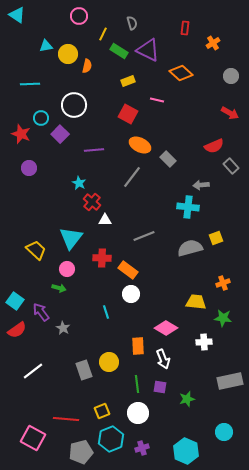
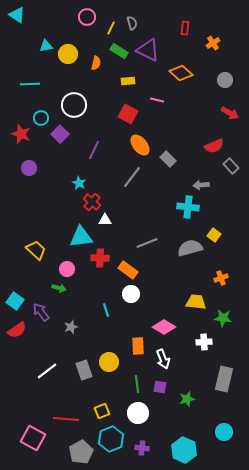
pink circle at (79, 16): moved 8 px right, 1 px down
yellow line at (103, 34): moved 8 px right, 6 px up
orange semicircle at (87, 66): moved 9 px right, 3 px up
gray circle at (231, 76): moved 6 px left, 4 px down
yellow rectangle at (128, 81): rotated 16 degrees clockwise
orange ellipse at (140, 145): rotated 25 degrees clockwise
purple line at (94, 150): rotated 60 degrees counterclockwise
gray line at (144, 236): moved 3 px right, 7 px down
cyan triangle at (71, 238): moved 10 px right, 1 px up; rotated 45 degrees clockwise
yellow square at (216, 238): moved 2 px left, 3 px up; rotated 32 degrees counterclockwise
red cross at (102, 258): moved 2 px left
orange cross at (223, 283): moved 2 px left, 5 px up
cyan line at (106, 312): moved 2 px up
gray star at (63, 328): moved 8 px right, 1 px up; rotated 24 degrees clockwise
pink diamond at (166, 328): moved 2 px left, 1 px up
white line at (33, 371): moved 14 px right
gray rectangle at (230, 381): moved 6 px left, 2 px up; rotated 65 degrees counterclockwise
purple cross at (142, 448): rotated 24 degrees clockwise
cyan hexagon at (186, 451): moved 2 px left, 1 px up
gray pentagon at (81, 452): rotated 15 degrees counterclockwise
